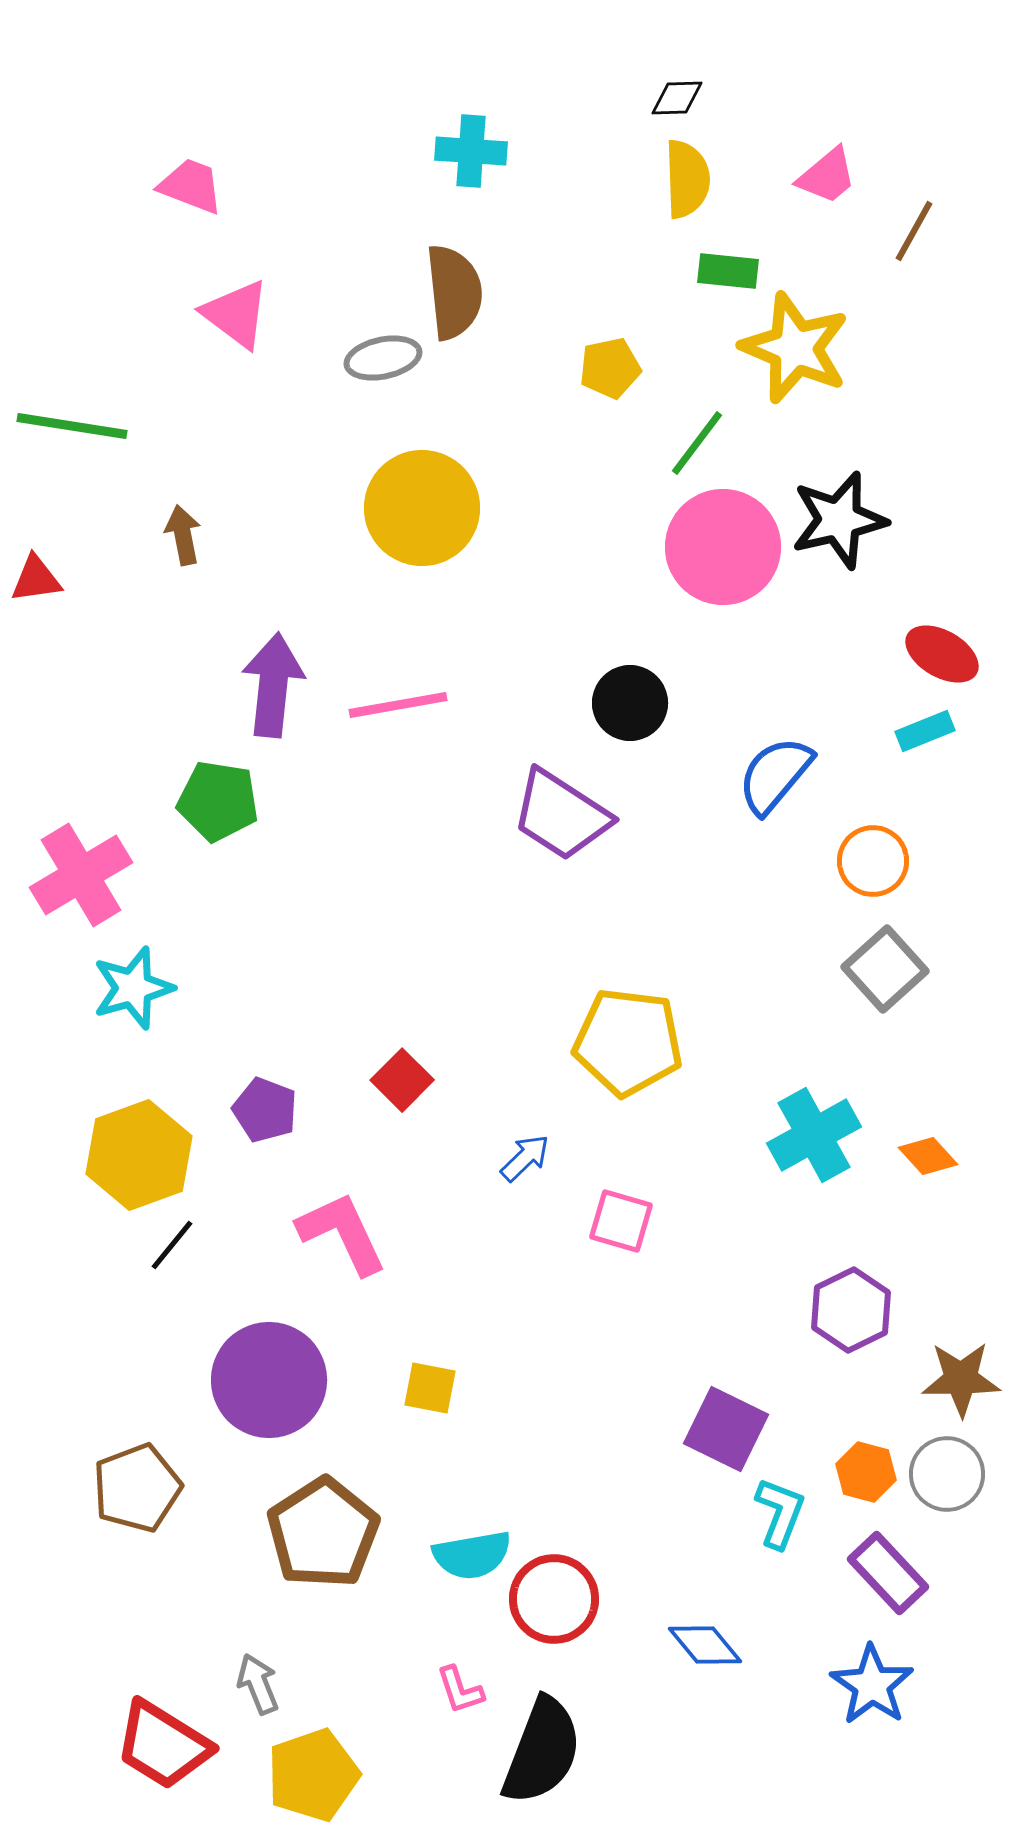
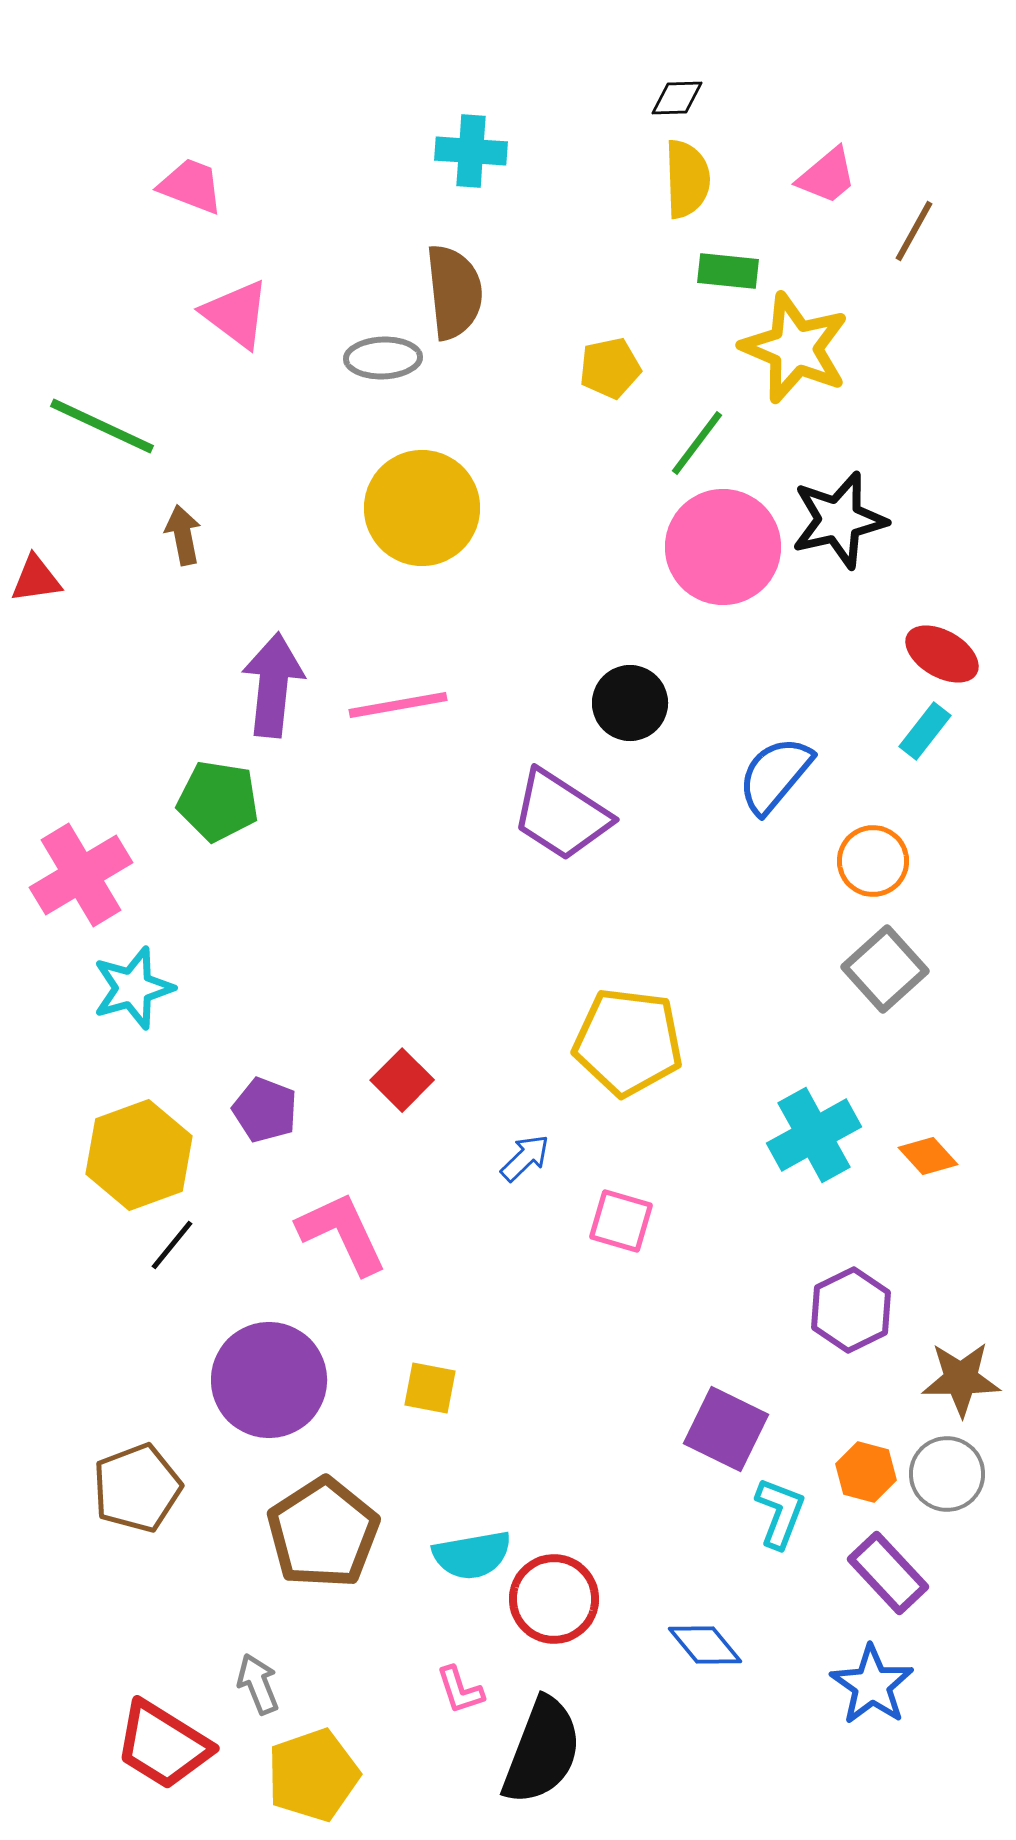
gray ellipse at (383, 358): rotated 10 degrees clockwise
green line at (72, 426): moved 30 px right; rotated 16 degrees clockwise
cyan rectangle at (925, 731): rotated 30 degrees counterclockwise
